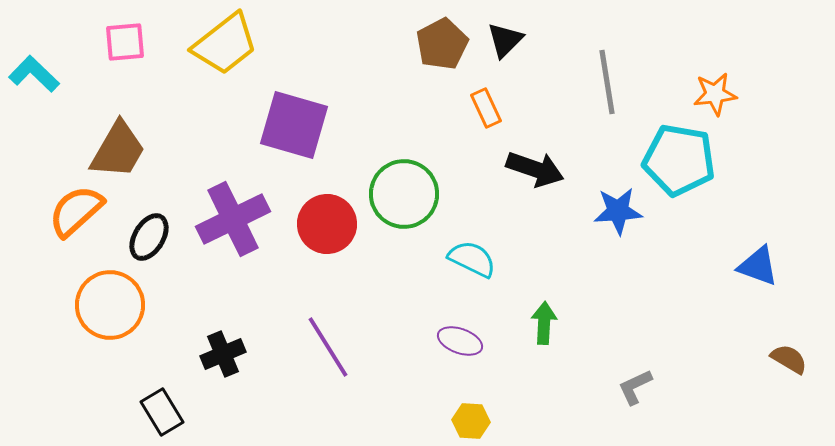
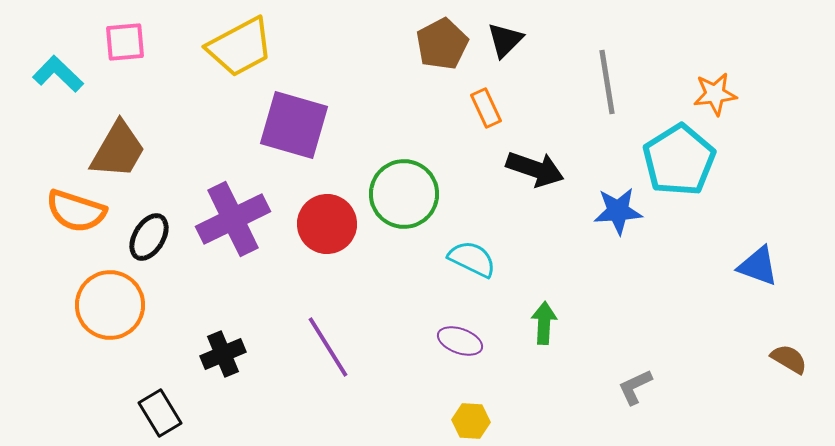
yellow trapezoid: moved 15 px right, 3 px down; rotated 10 degrees clockwise
cyan L-shape: moved 24 px right
cyan pentagon: rotated 30 degrees clockwise
orange semicircle: rotated 120 degrees counterclockwise
black rectangle: moved 2 px left, 1 px down
